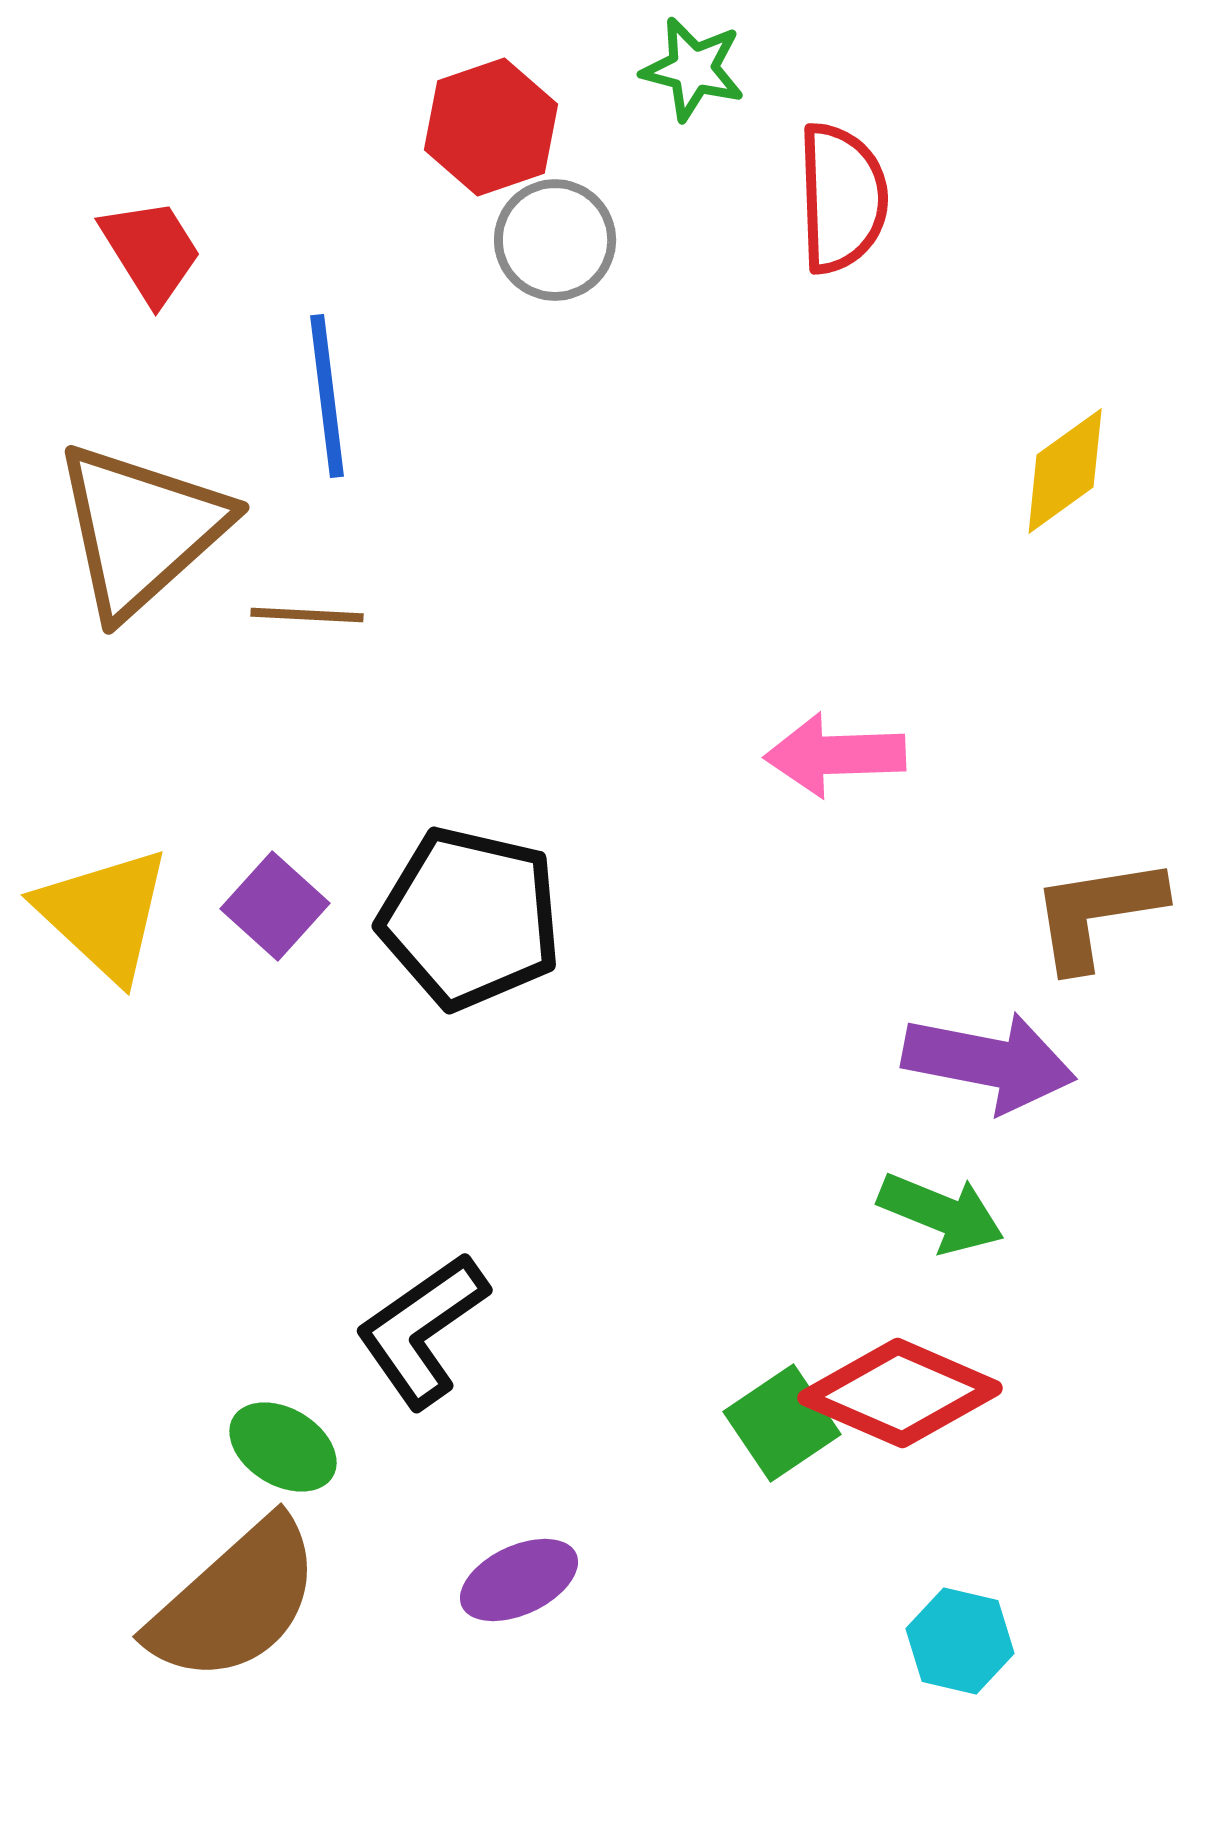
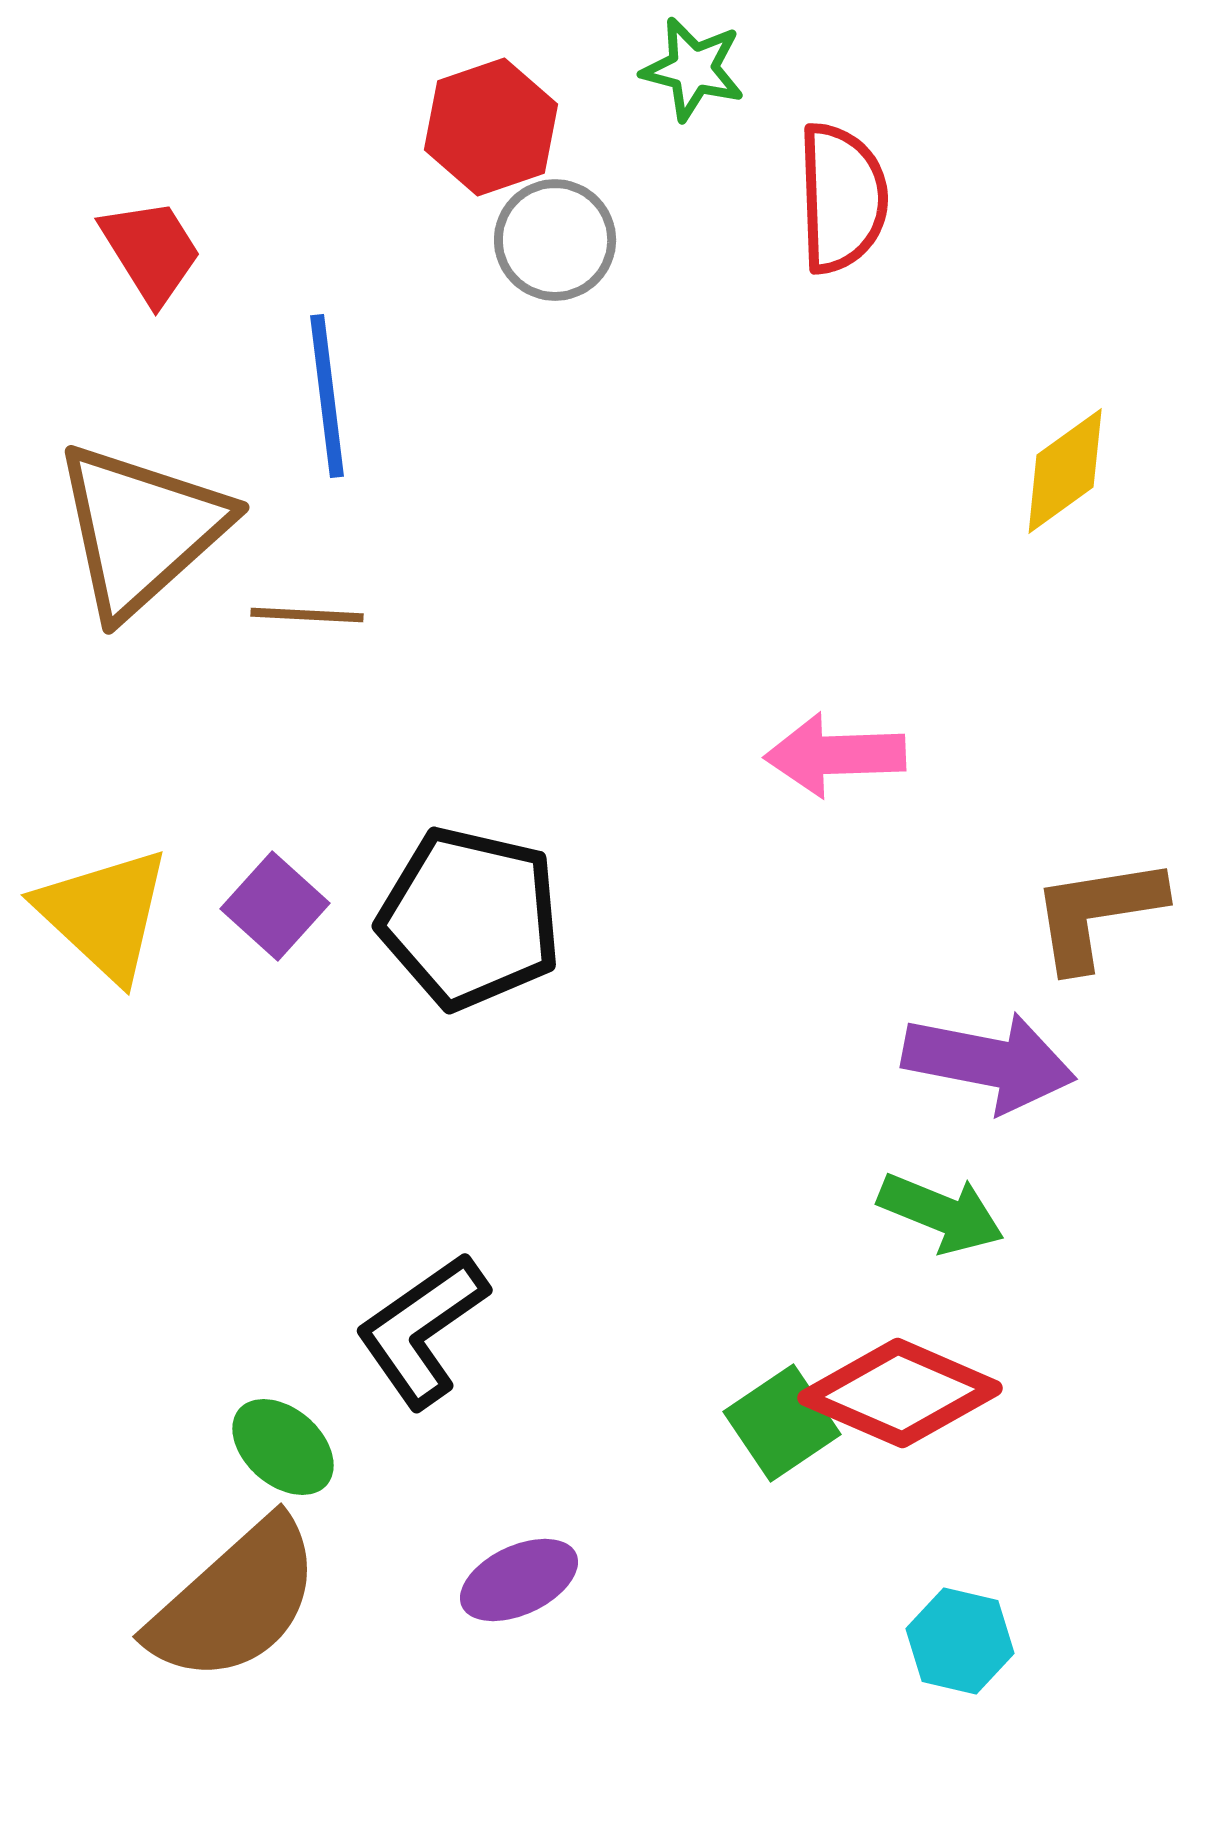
green ellipse: rotated 10 degrees clockwise
